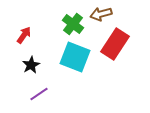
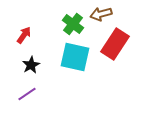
cyan square: rotated 8 degrees counterclockwise
purple line: moved 12 px left
